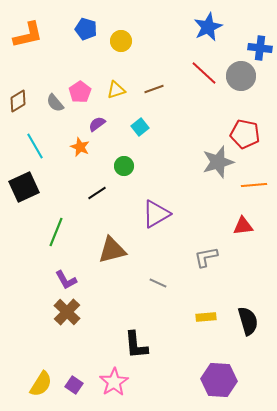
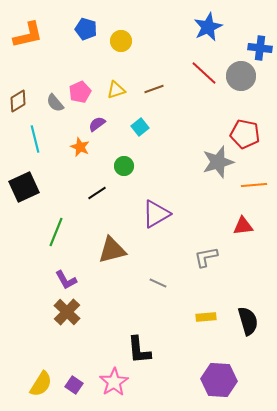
pink pentagon: rotated 10 degrees clockwise
cyan line: moved 7 px up; rotated 16 degrees clockwise
black L-shape: moved 3 px right, 5 px down
